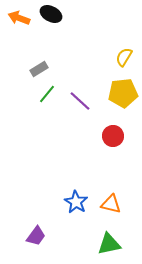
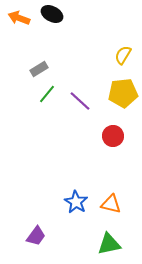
black ellipse: moved 1 px right
yellow semicircle: moved 1 px left, 2 px up
